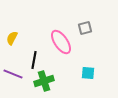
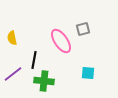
gray square: moved 2 px left, 1 px down
yellow semicircle: rotated 40 degrees counterclockwise
pink ellipse: moved 1 px up
purple line: rotated 60 degrees counterclockwise
green cross: rotated 24 degrees clockwise
